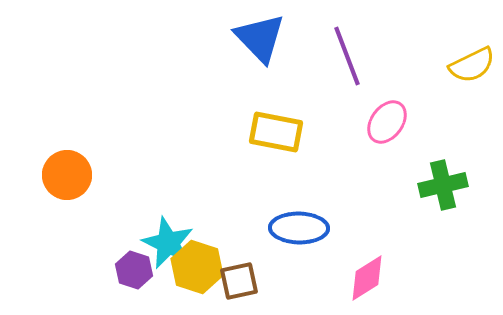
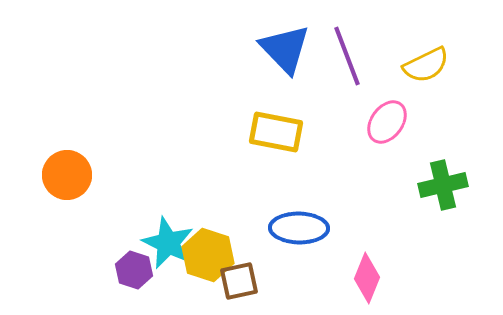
blue triangle: moved 25 px right, 11 px down
yellow semicircle: moved 46 px left
yellow hexagon: moved 11 px right, 12 px up
pink diamond: rotated 36 degrees counterclockwise
